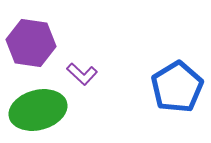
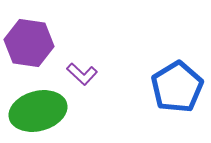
purple hexagon: moved 2 px left
green ellipse: moved 1 px down
